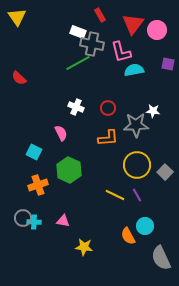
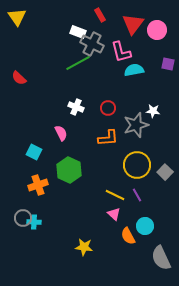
gray cross: rotated 15 degrees clockwise
gray star: rotated 15 degrees counterclockwise
pink triangle: moved 51 px right, 7 px up; rotated 32 degrees clockwise
